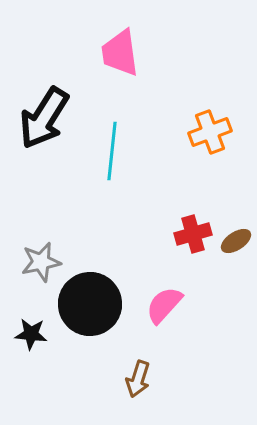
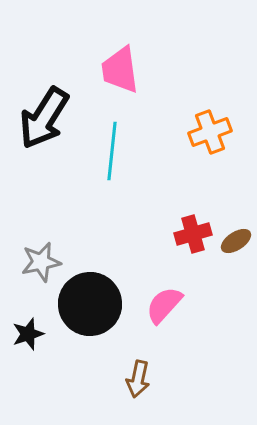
pink trapezoid: moved 17 px down
black star: moved 3 px left; rotated 24 degrees counterclockwise
brown arrow: rotated 6 degrees counterclockwise
